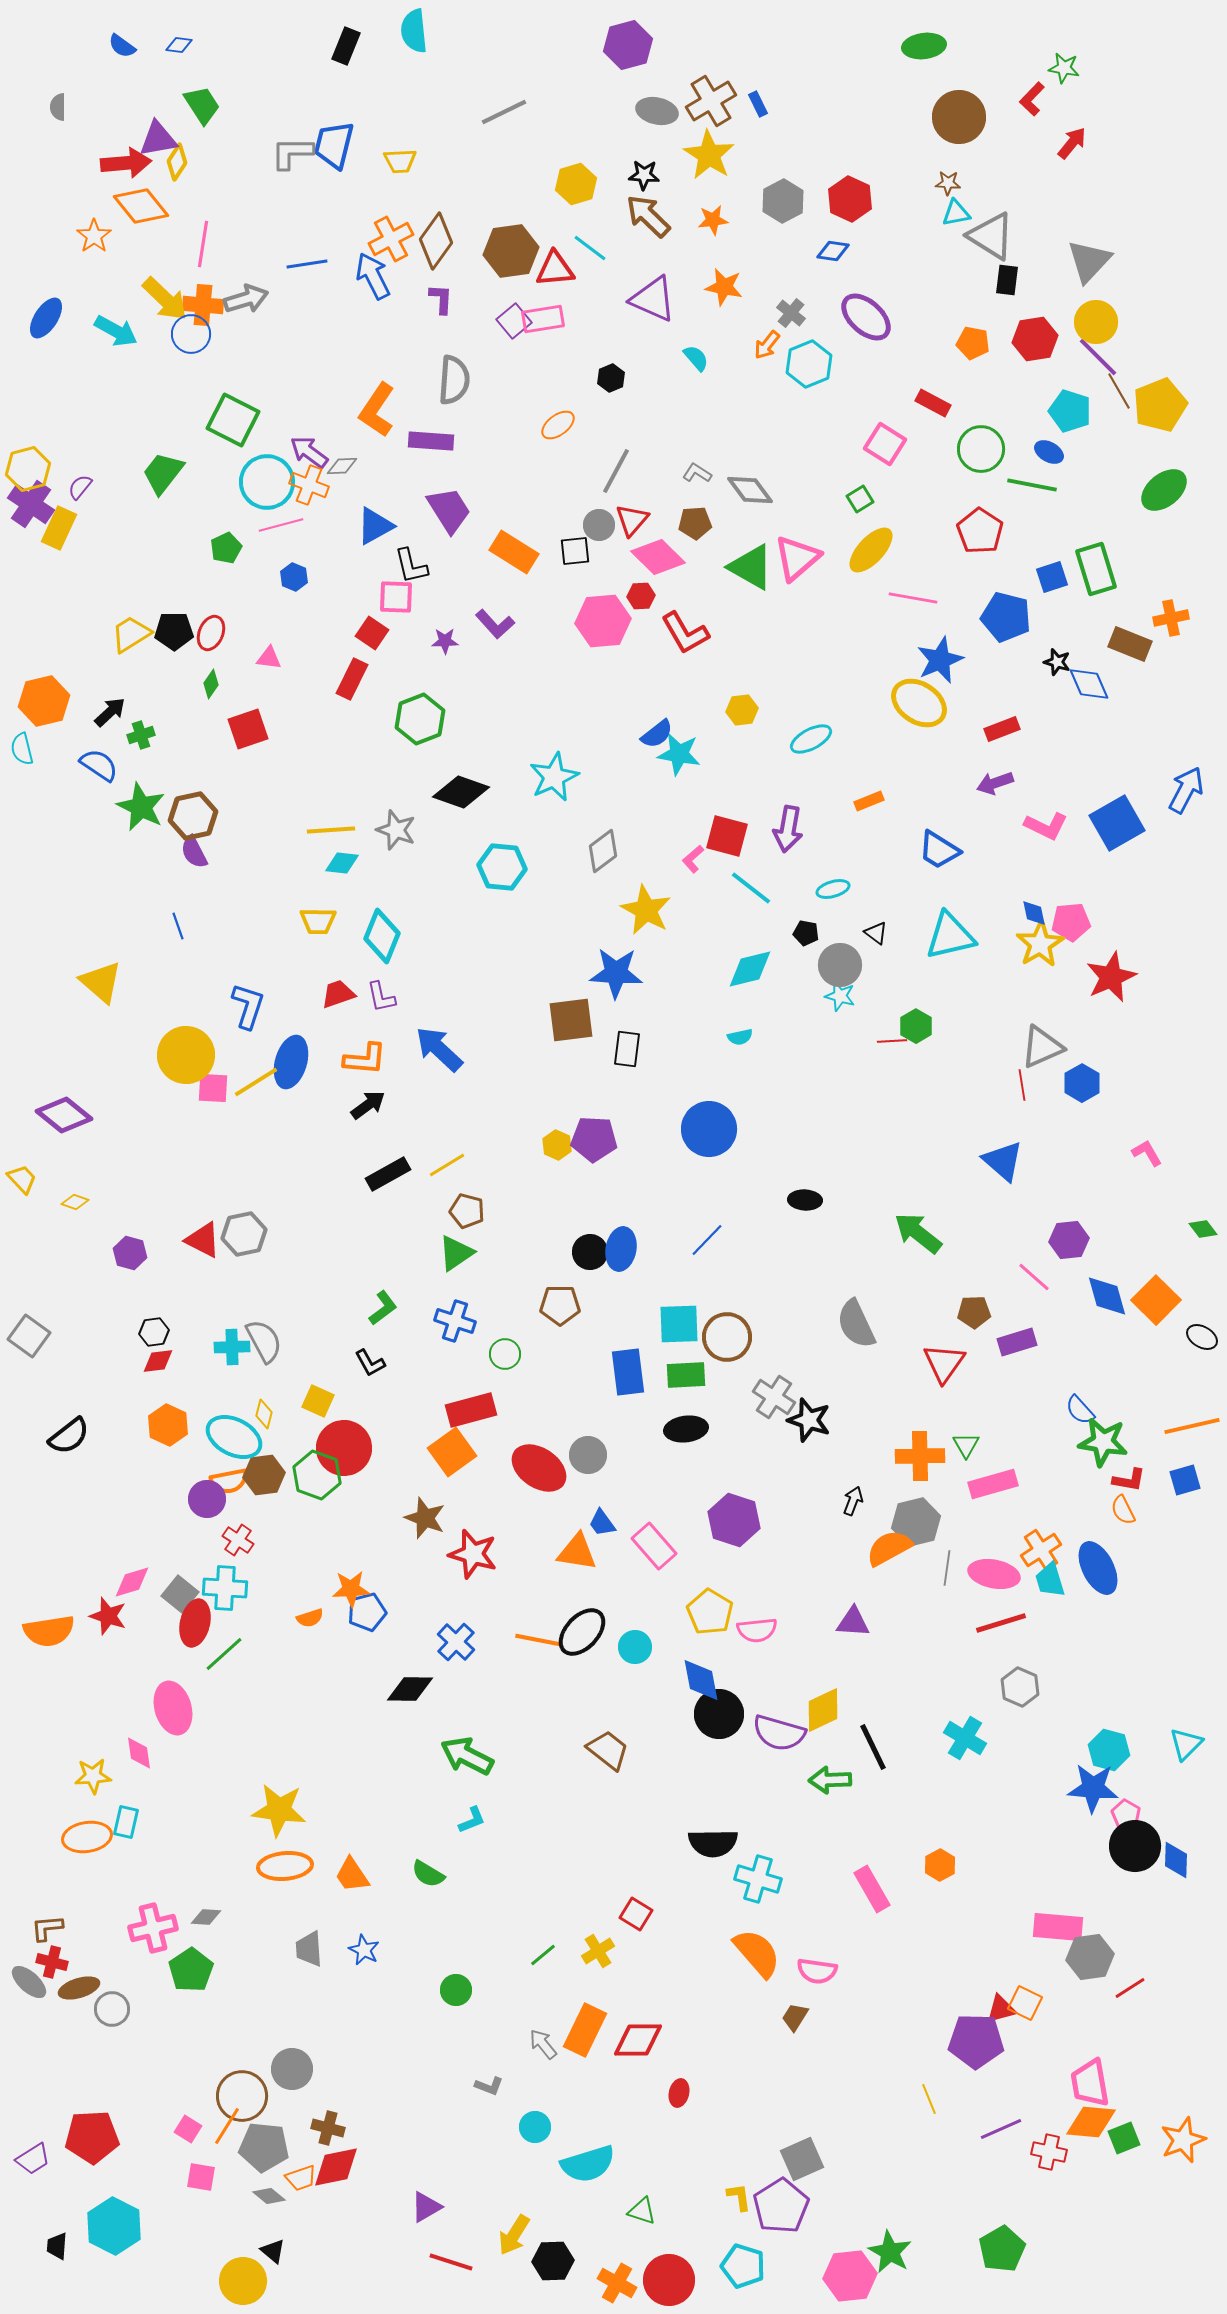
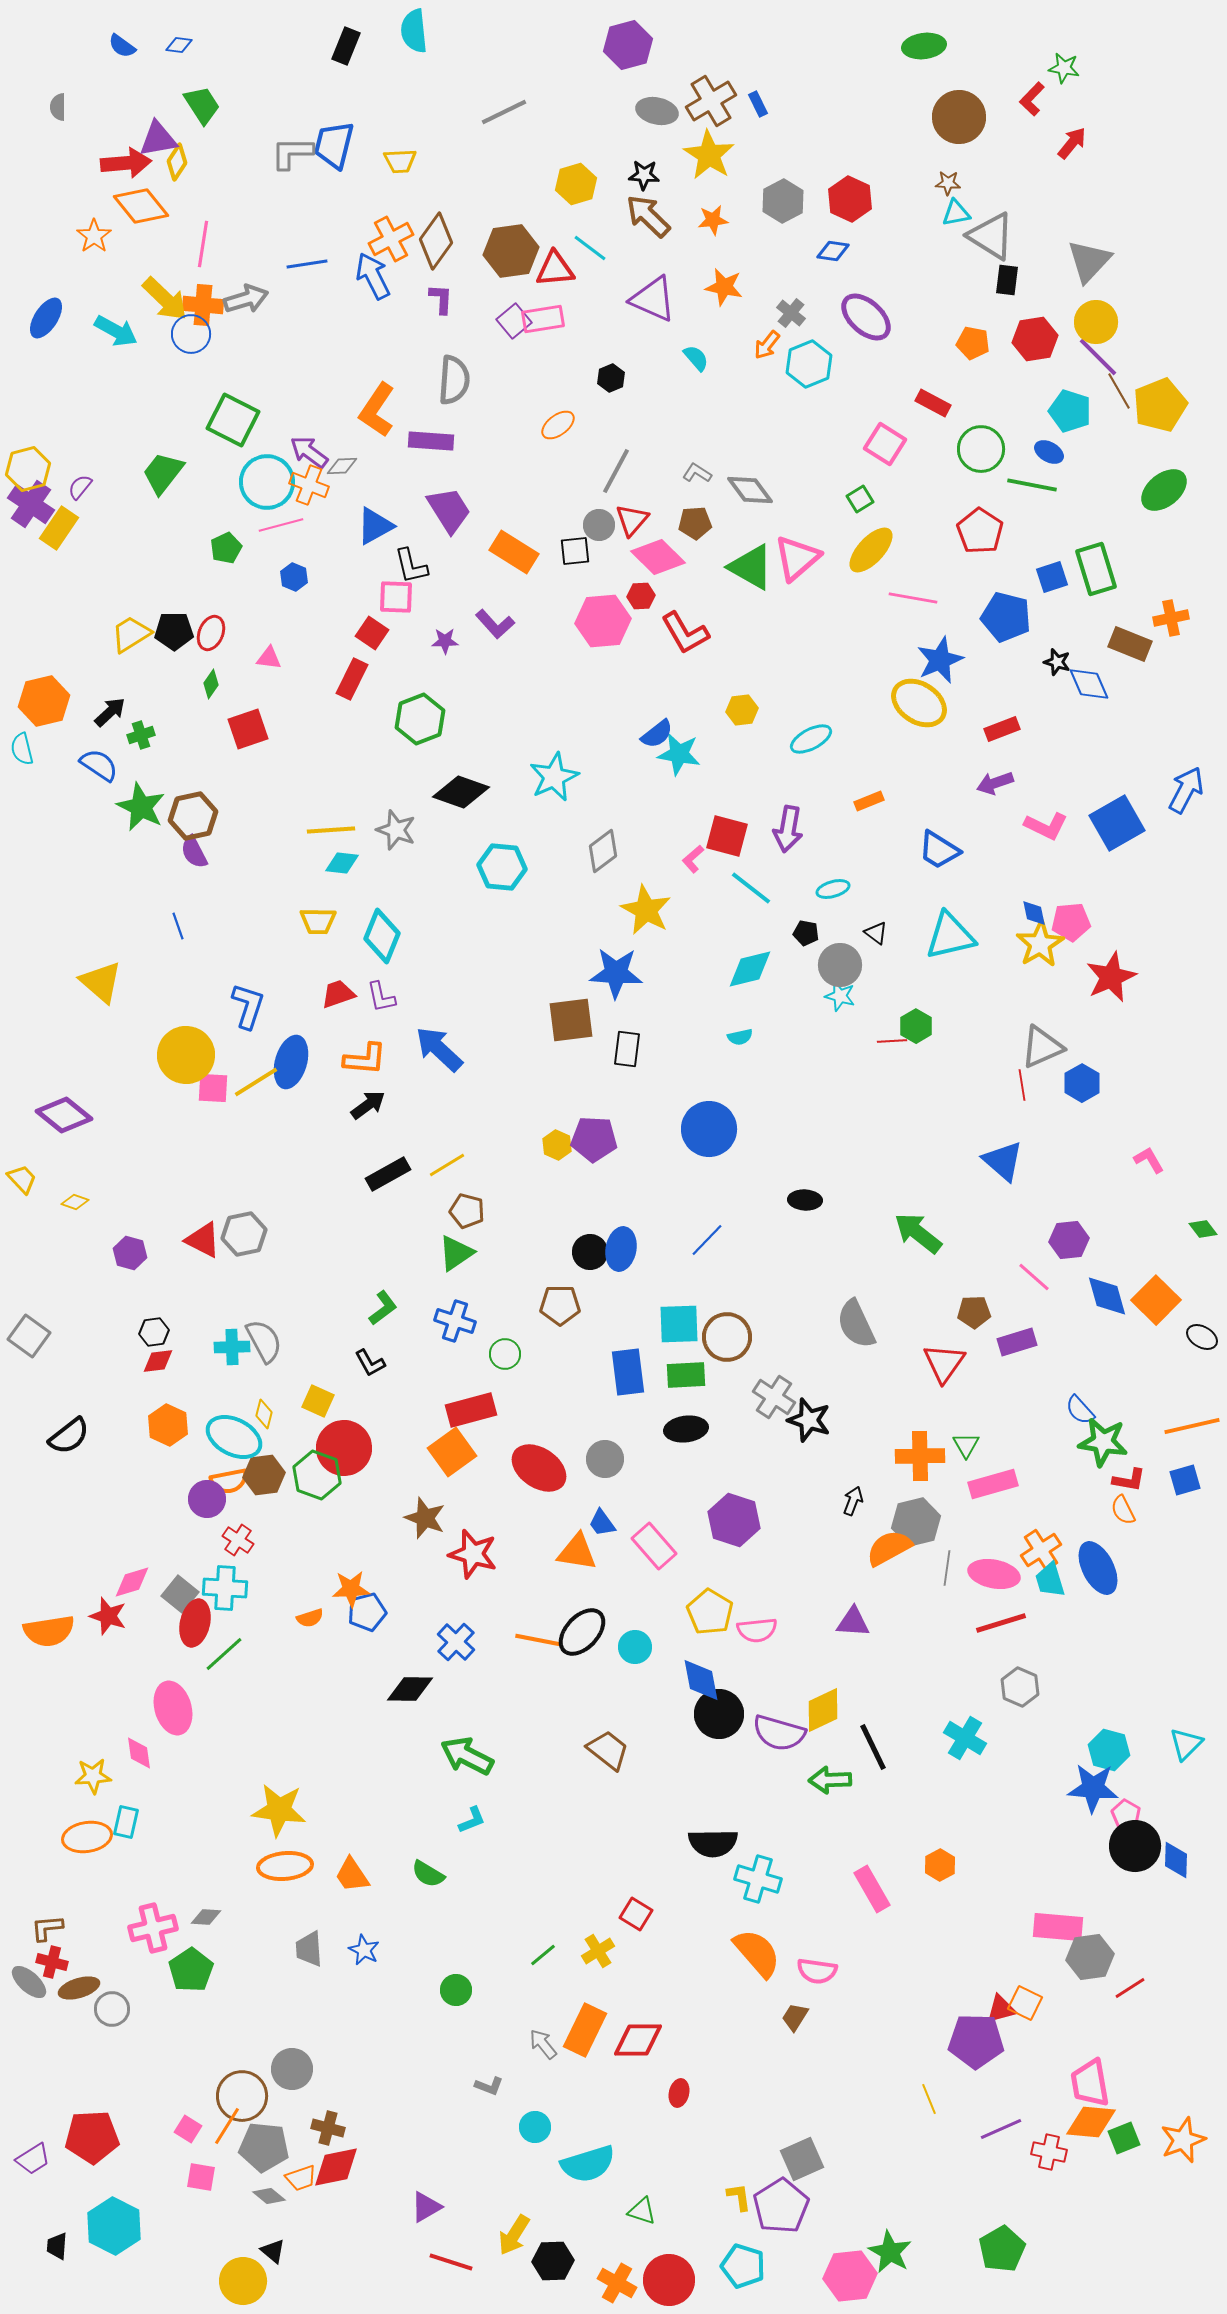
yellow rectangle at (59, 528): rotated 9 degrees clockwise
pink L-shape at (1147, 1153): moved 2 px right, 7 px down
gray circle at (588, 1455): moved 17 px right, 4 px down
